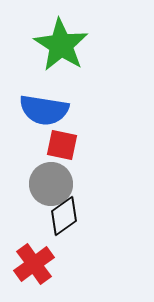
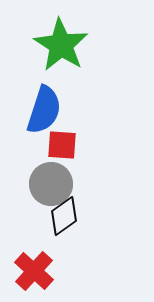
blue semicircle: rotated 81 degrees counterclockwise
red square: rotated 8 degrees counterclockwise
red cross: moved 7 px down; rotated 12 degrees counterclockwise
